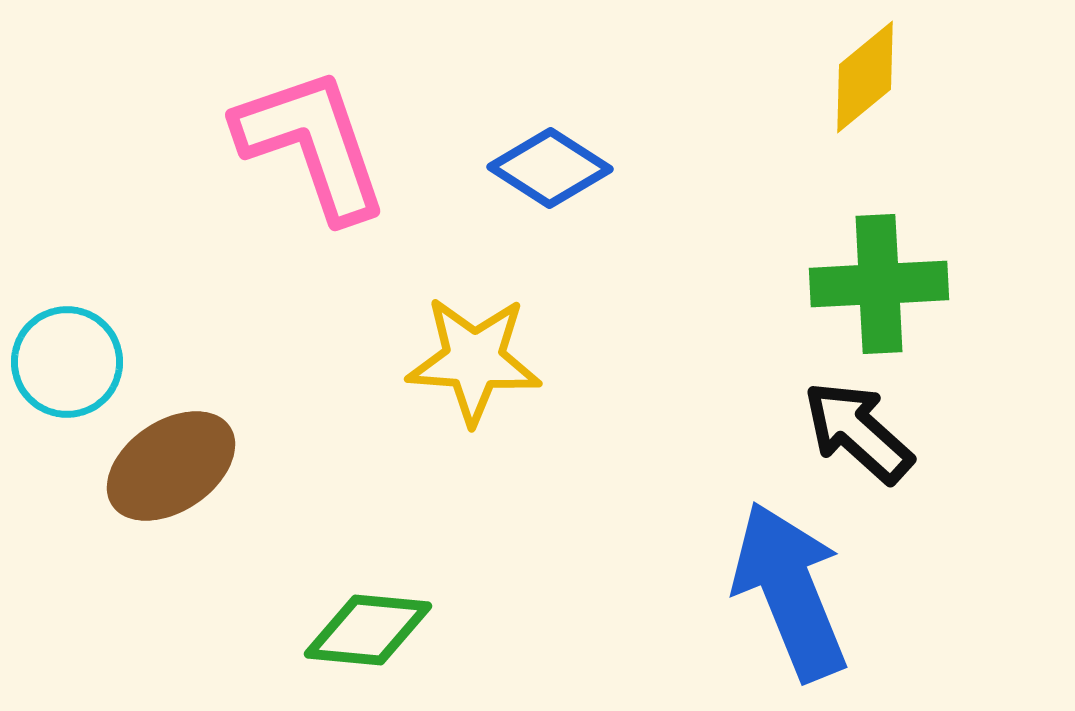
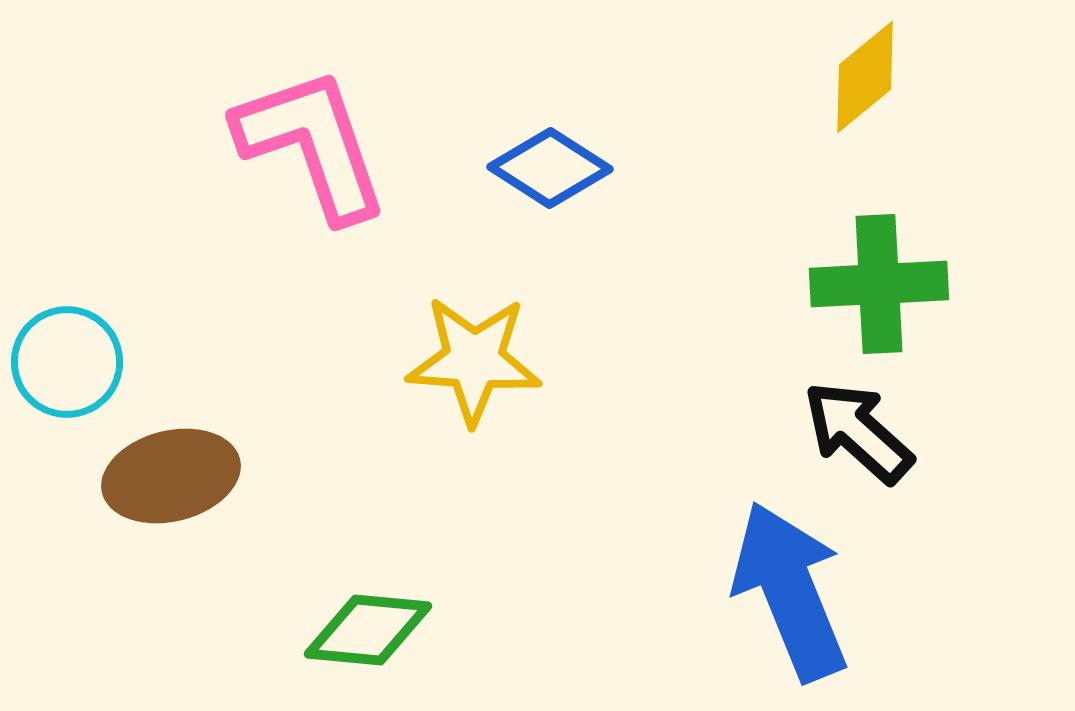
brown ellipse: moved 10 px down; rotated 20 degrees clockwise
